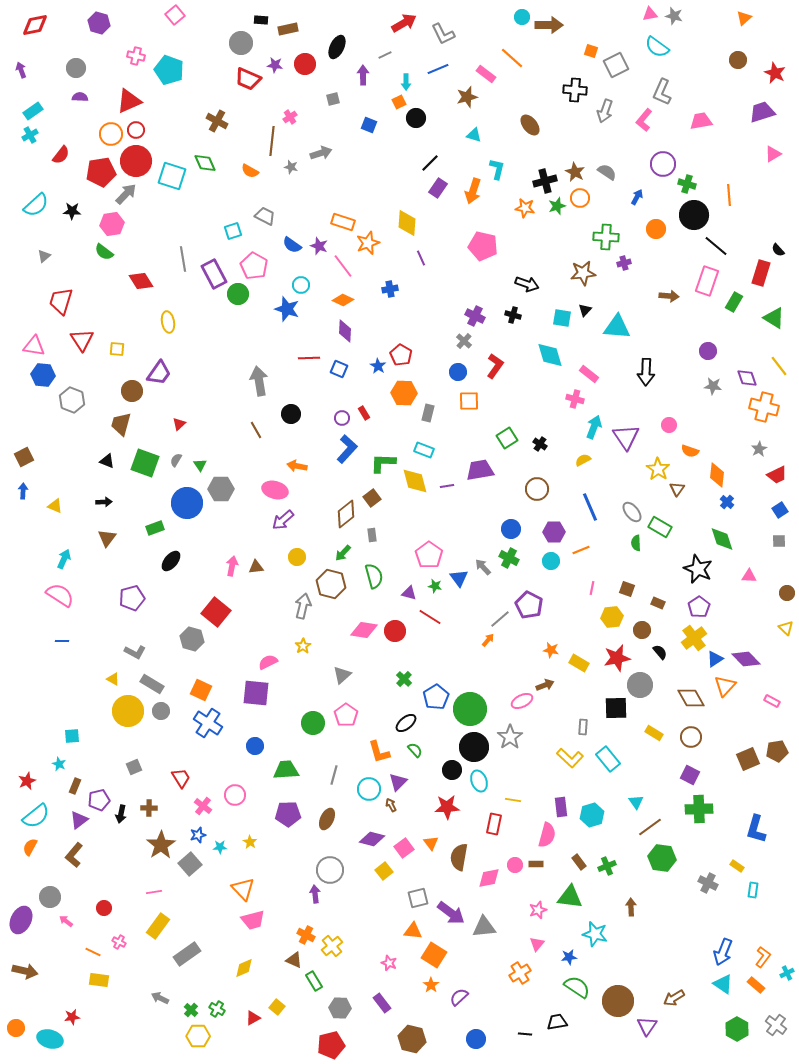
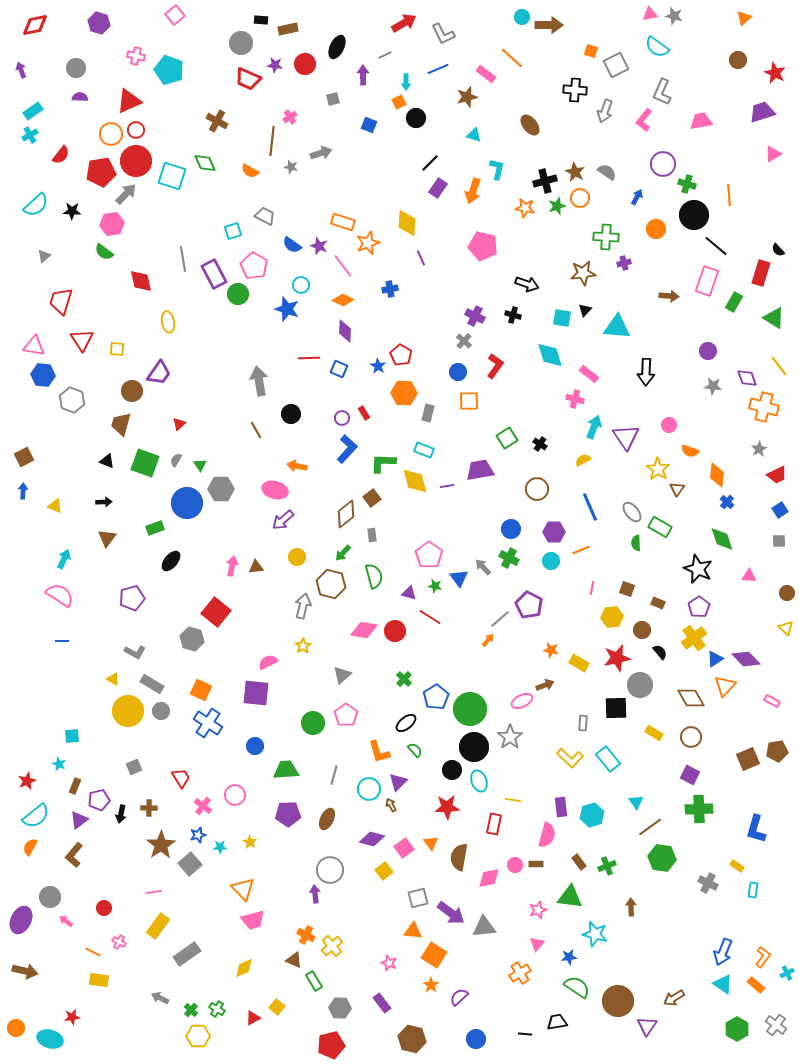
red diamond at (141, 281): rotated 20 degrees clockwise
gray rectangle at (583, 727): moved 4 px up
